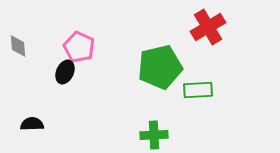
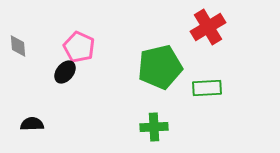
black ellipse: rotated 15 degrees clockwise
green rectangle: moved 9 px right, 2 px up
green cross: moved 8 px up
